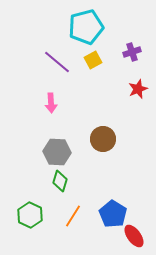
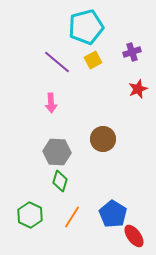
orange line: moved 1 px left, 1 px down
